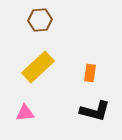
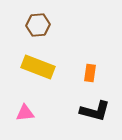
brown hexagon: moved 2 px left, 5 px down
yellow rectangle: rotated 64 degrees clockwise
